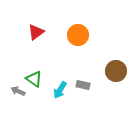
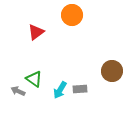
orange circle: moved 6 px left, 20 px up
brown circle: moved 4 px left
gray rectangle: moved 3 px left, 4 px down; rotated 16 degrees counterclockwise
